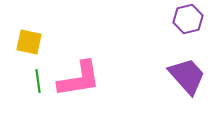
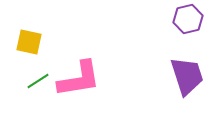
purple trapezoid: rotated 24 degrees clockwise
green line: rotated 65 degrees clockwise
